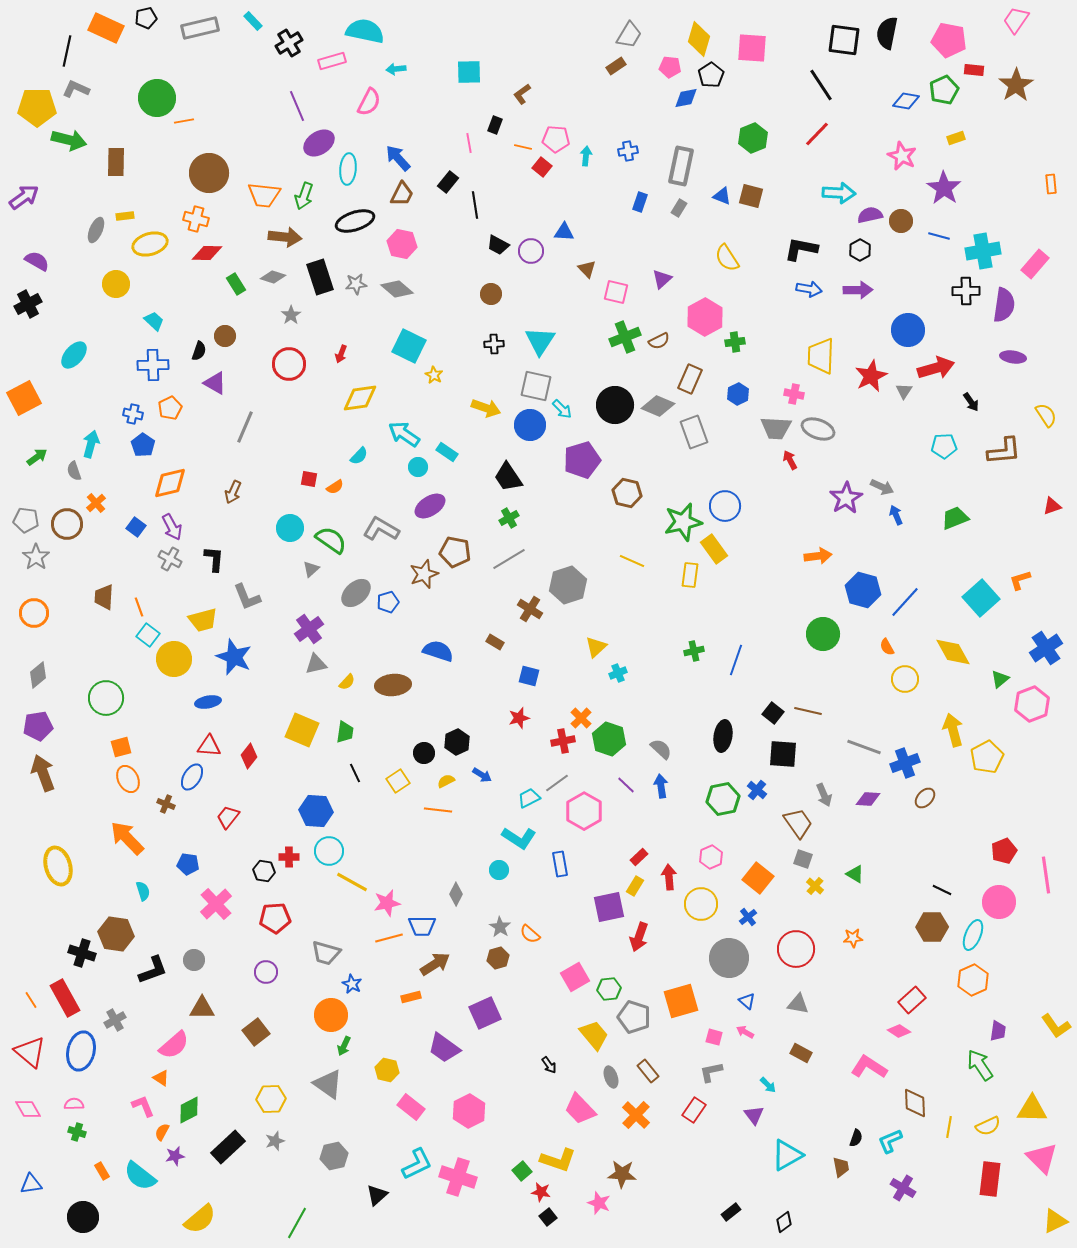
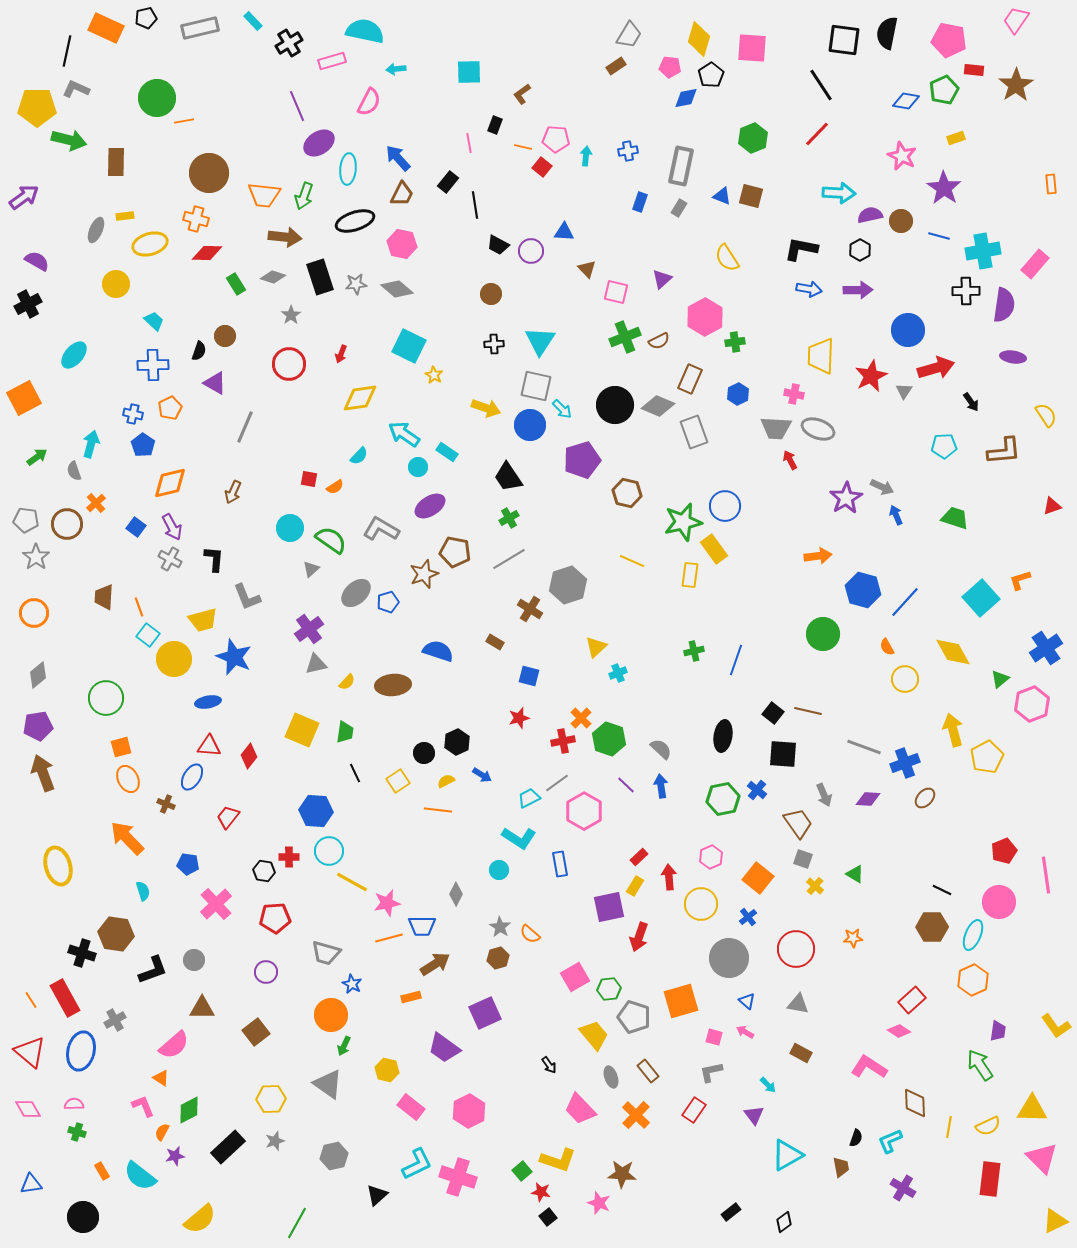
green trapezoid at (955, 518): rotated 40 degrees clockwise
